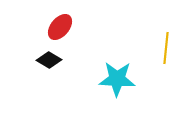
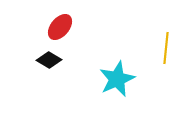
cyan star: rotated 27 degrees counterclockwise
